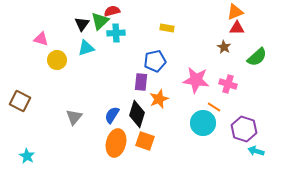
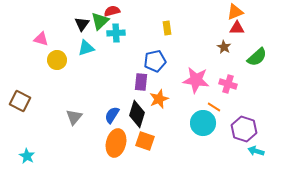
yellow rectangle: rotated 72 degrees clockwise
